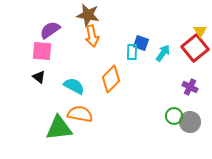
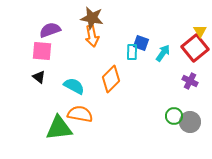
brown star: moved 4 px right, 3 px down
purple semicircle: rotated 15 degrees clockwise
purple cross: moved 6 px up
